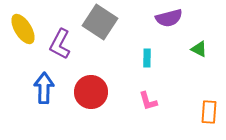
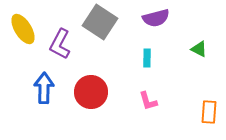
purple semicircle: moved 13 px left
